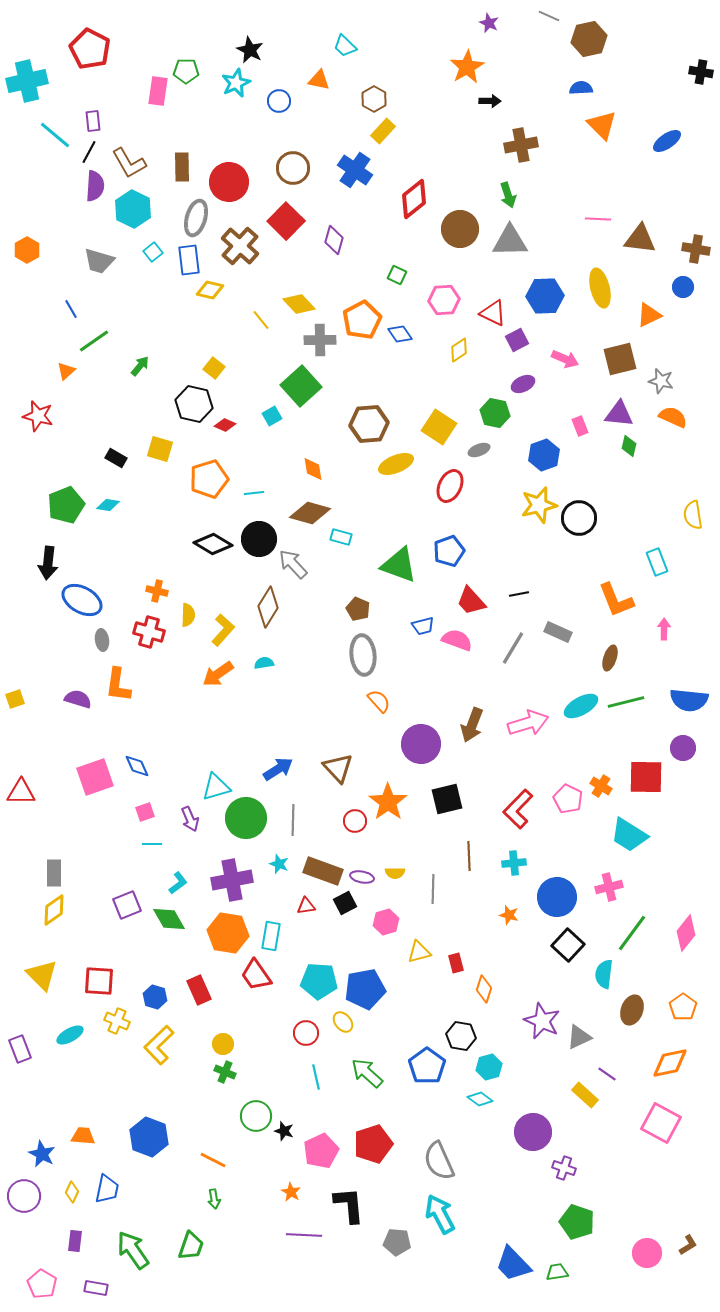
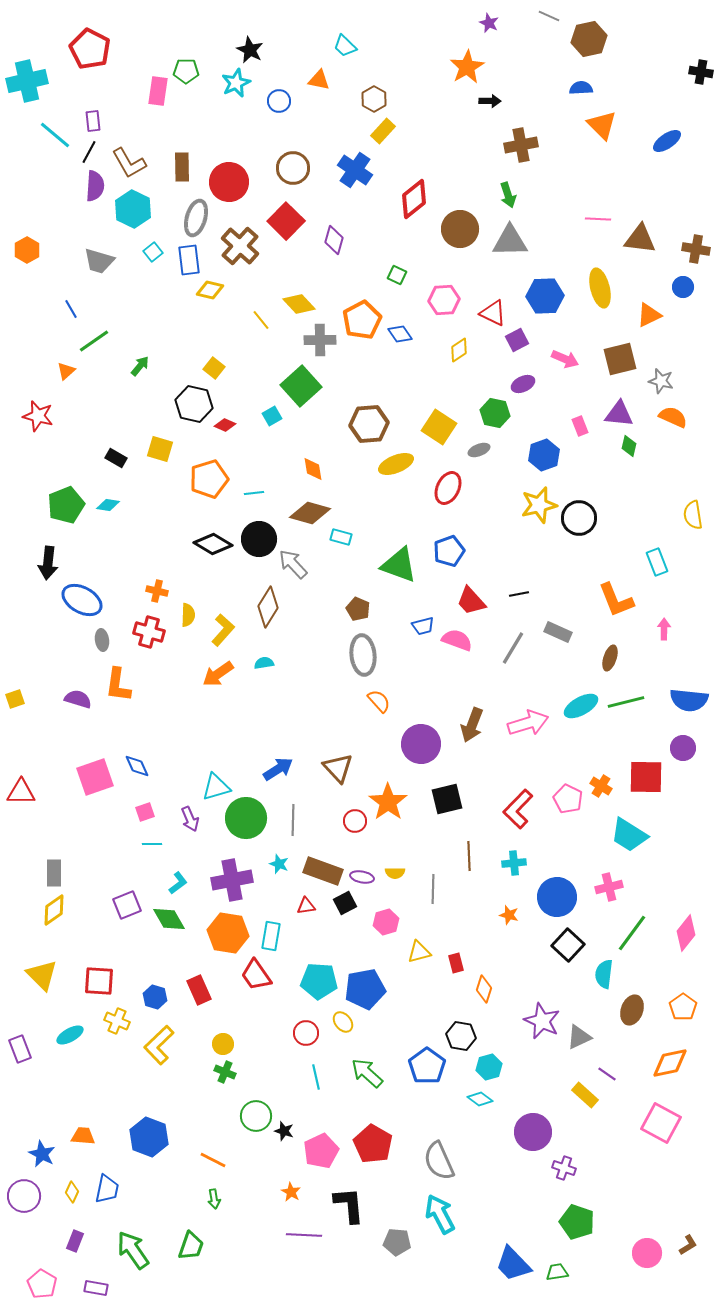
red ellipse at (450, 486): moved 2 px left, 2 px down
red pentagon at (373, 1144): rotated 24 degrees counterclockwise
purple rectangle at (75, 1241): rotated 15 degrees clockwise
